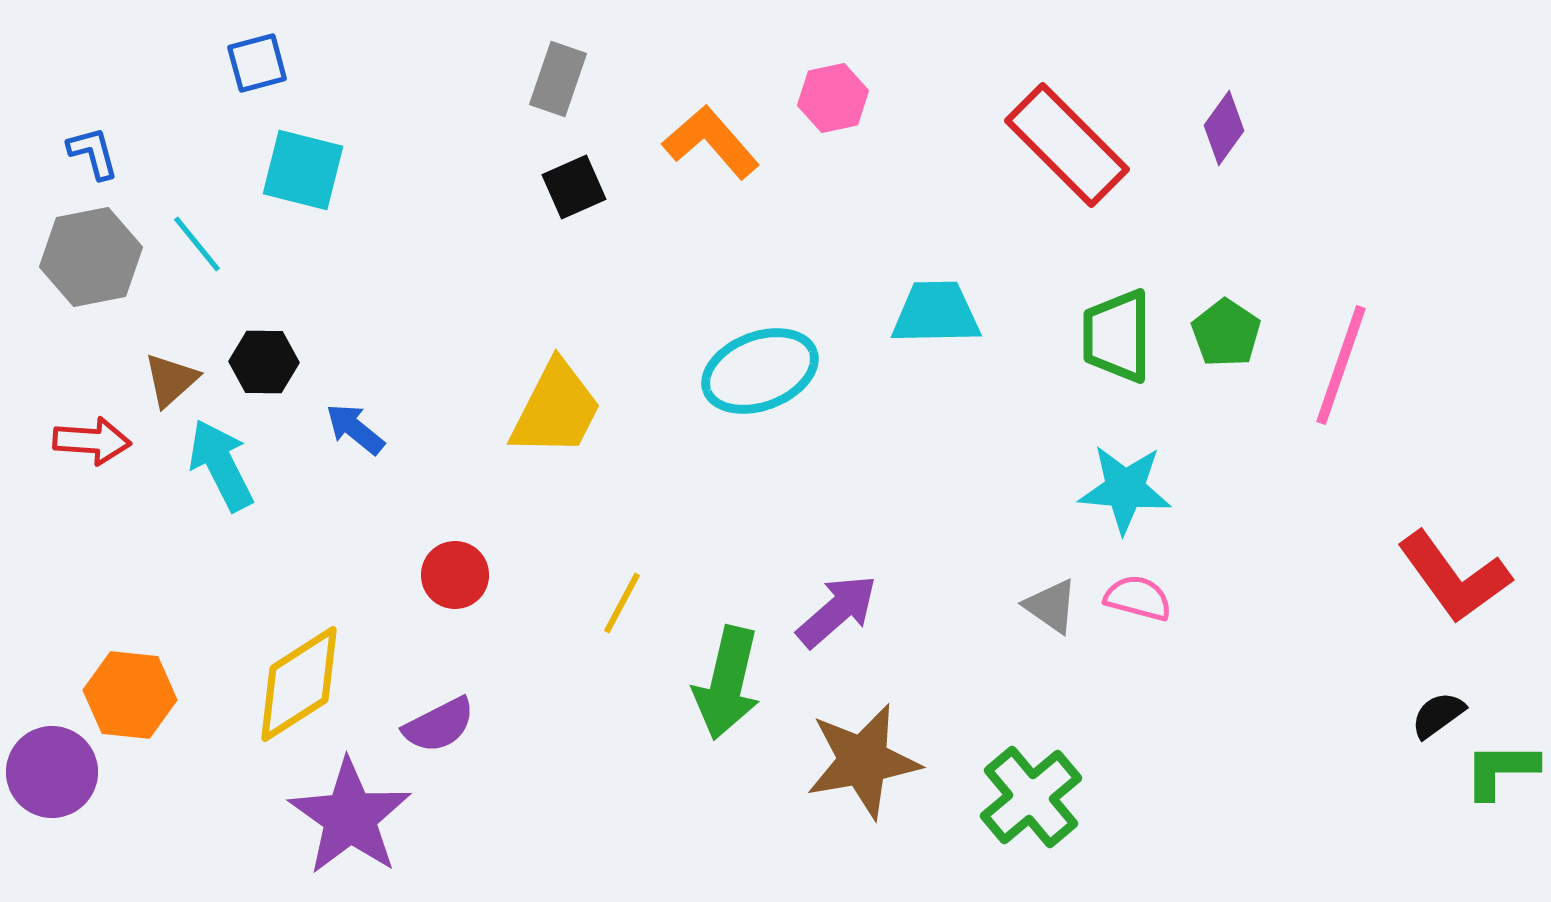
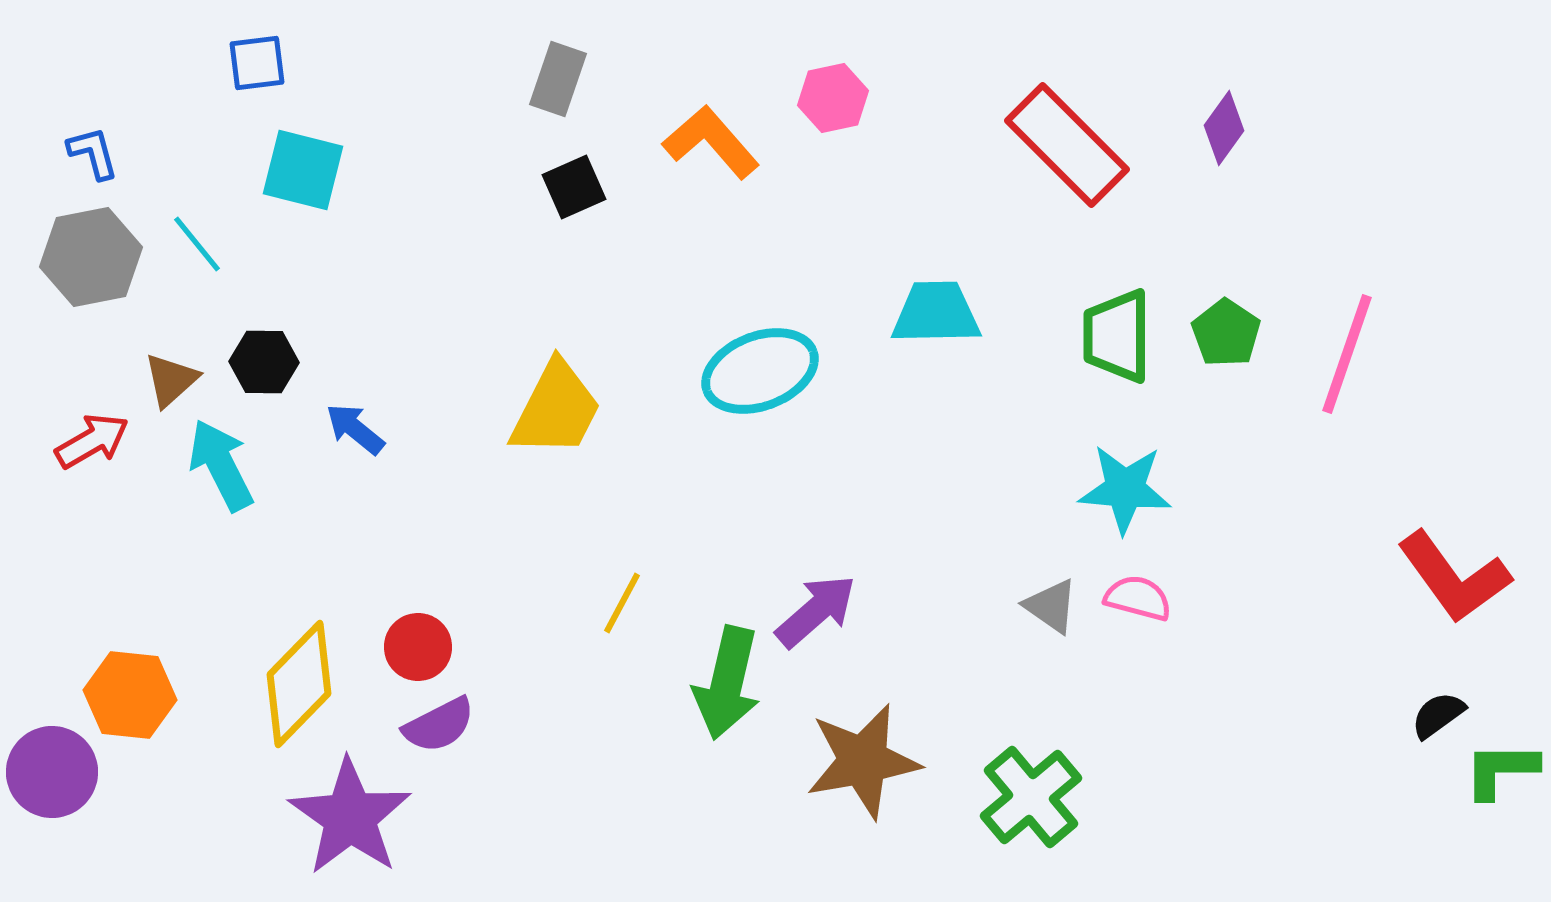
blue square: rotated 8 degrees clockwise
pink line: moved 6 px right, 11 px up
red arrow: rotated 34 degrees counterclockwise
red circle: moved 37 px left, 72 px down
purple arrow: moved 21 px left
yellow diamond: rotated 13 degrees counterclockwise
